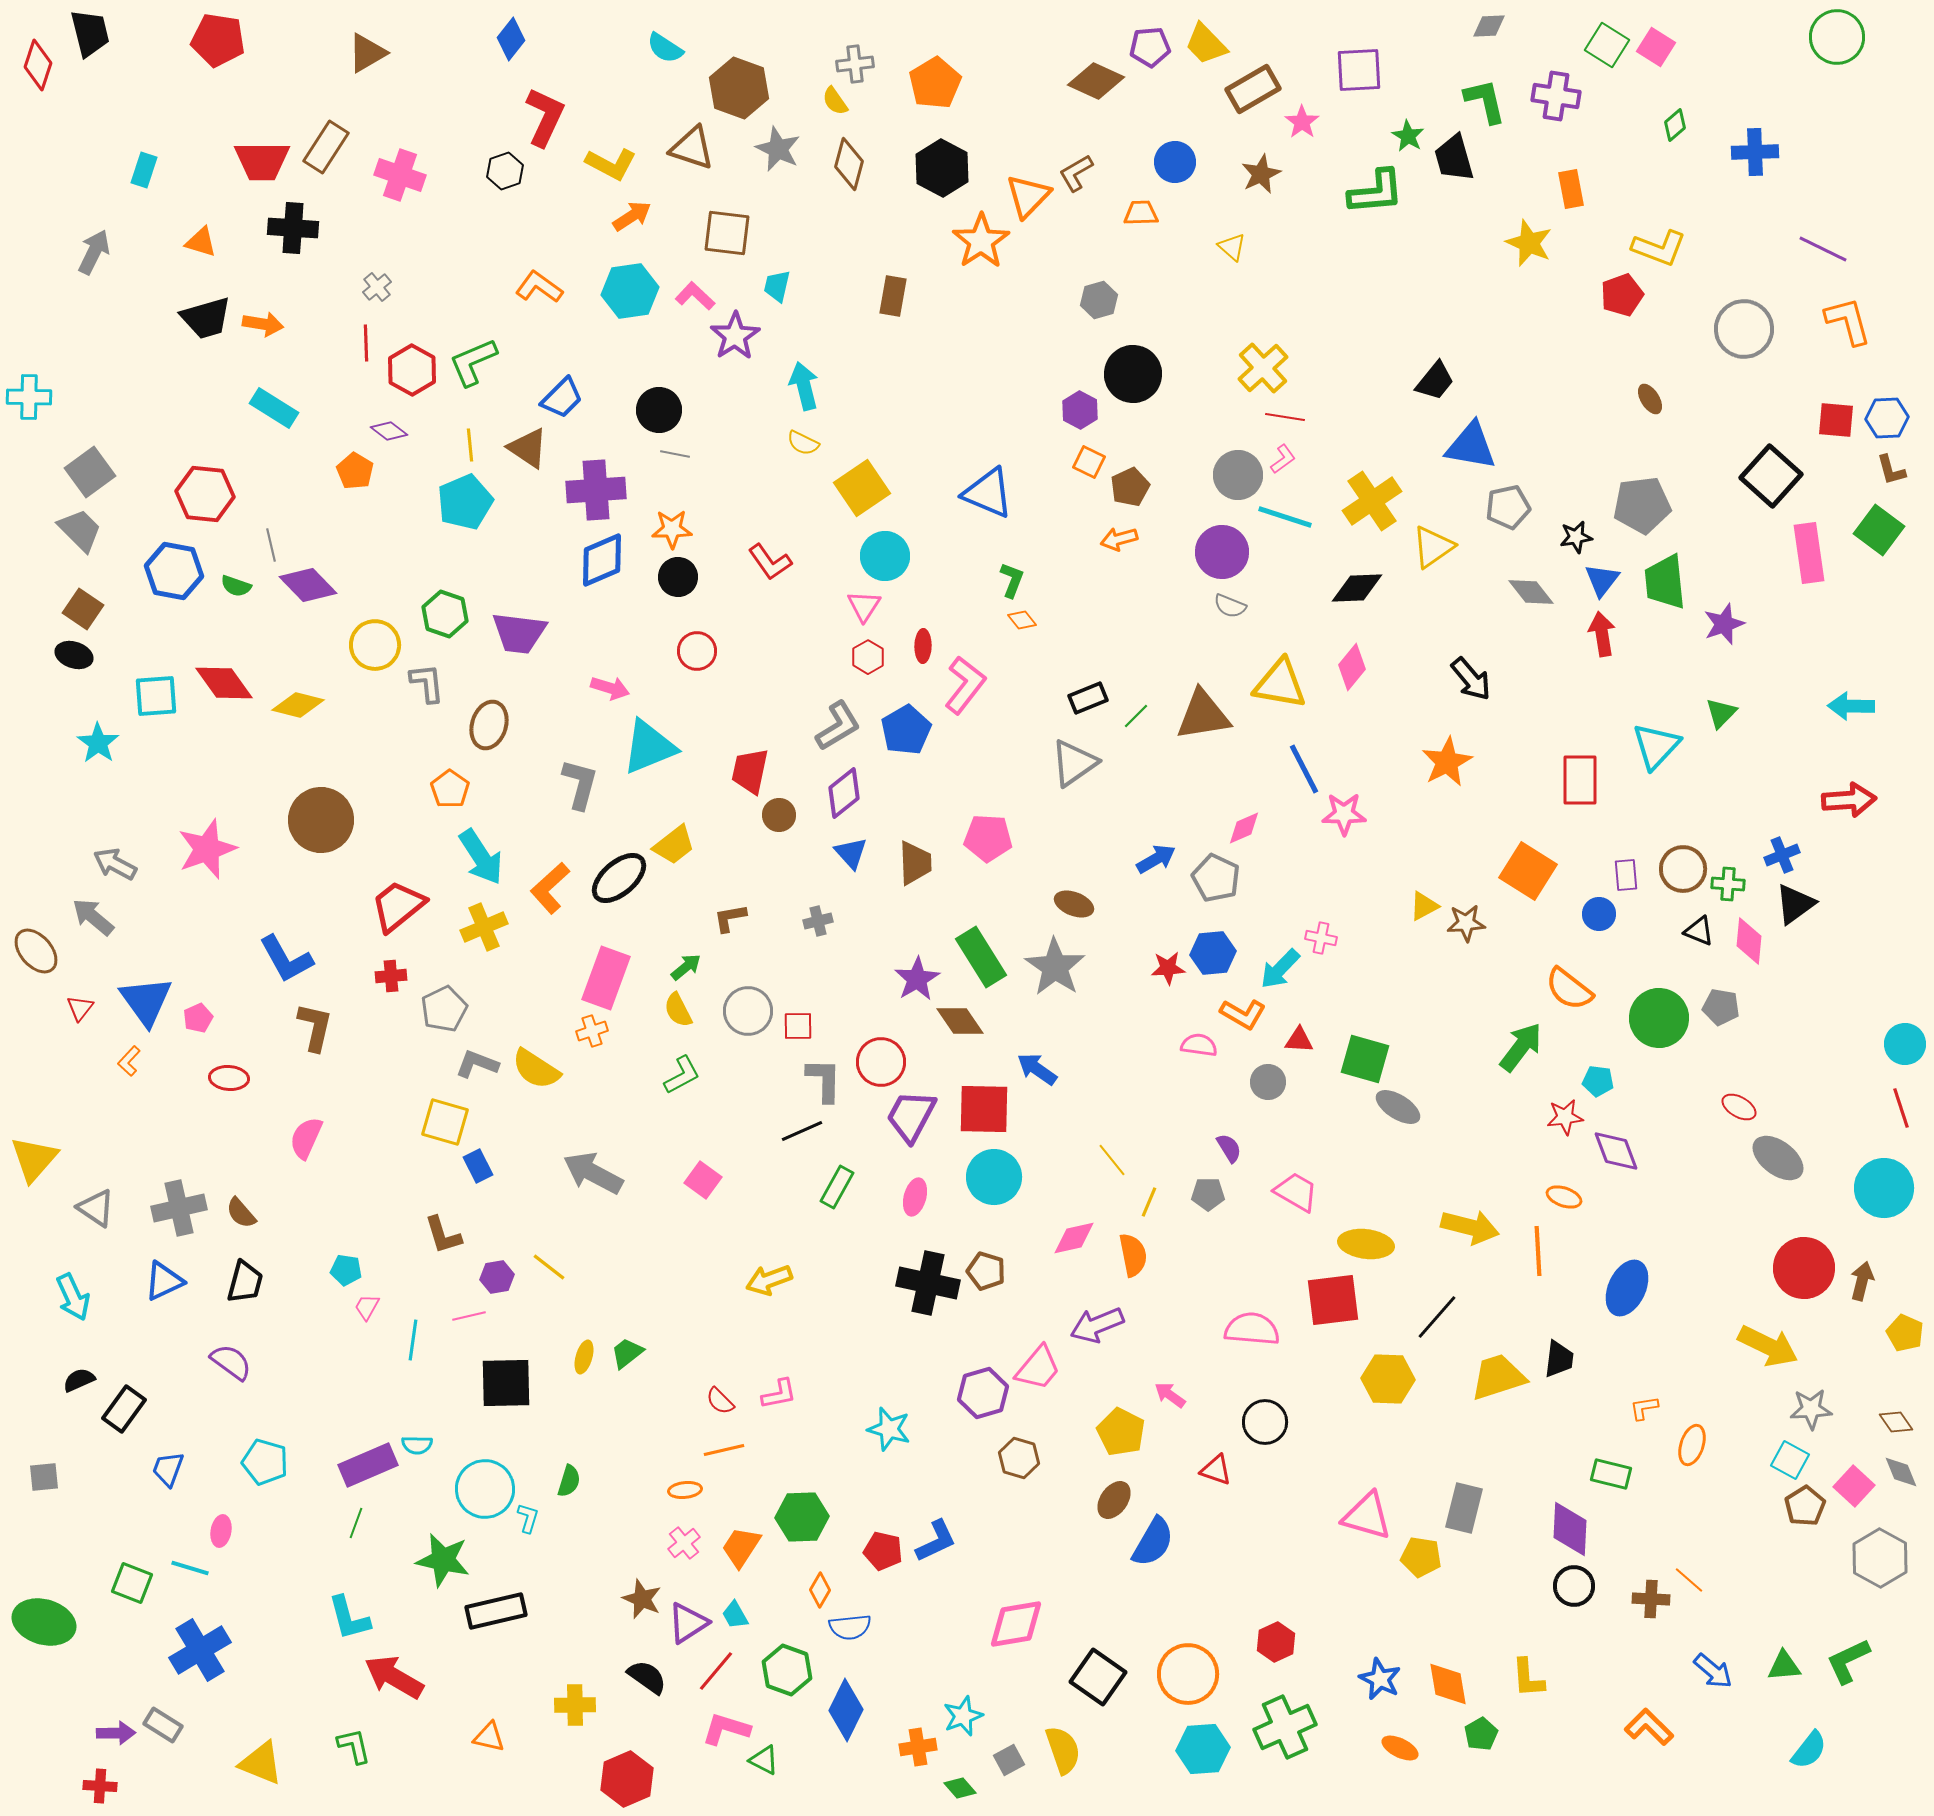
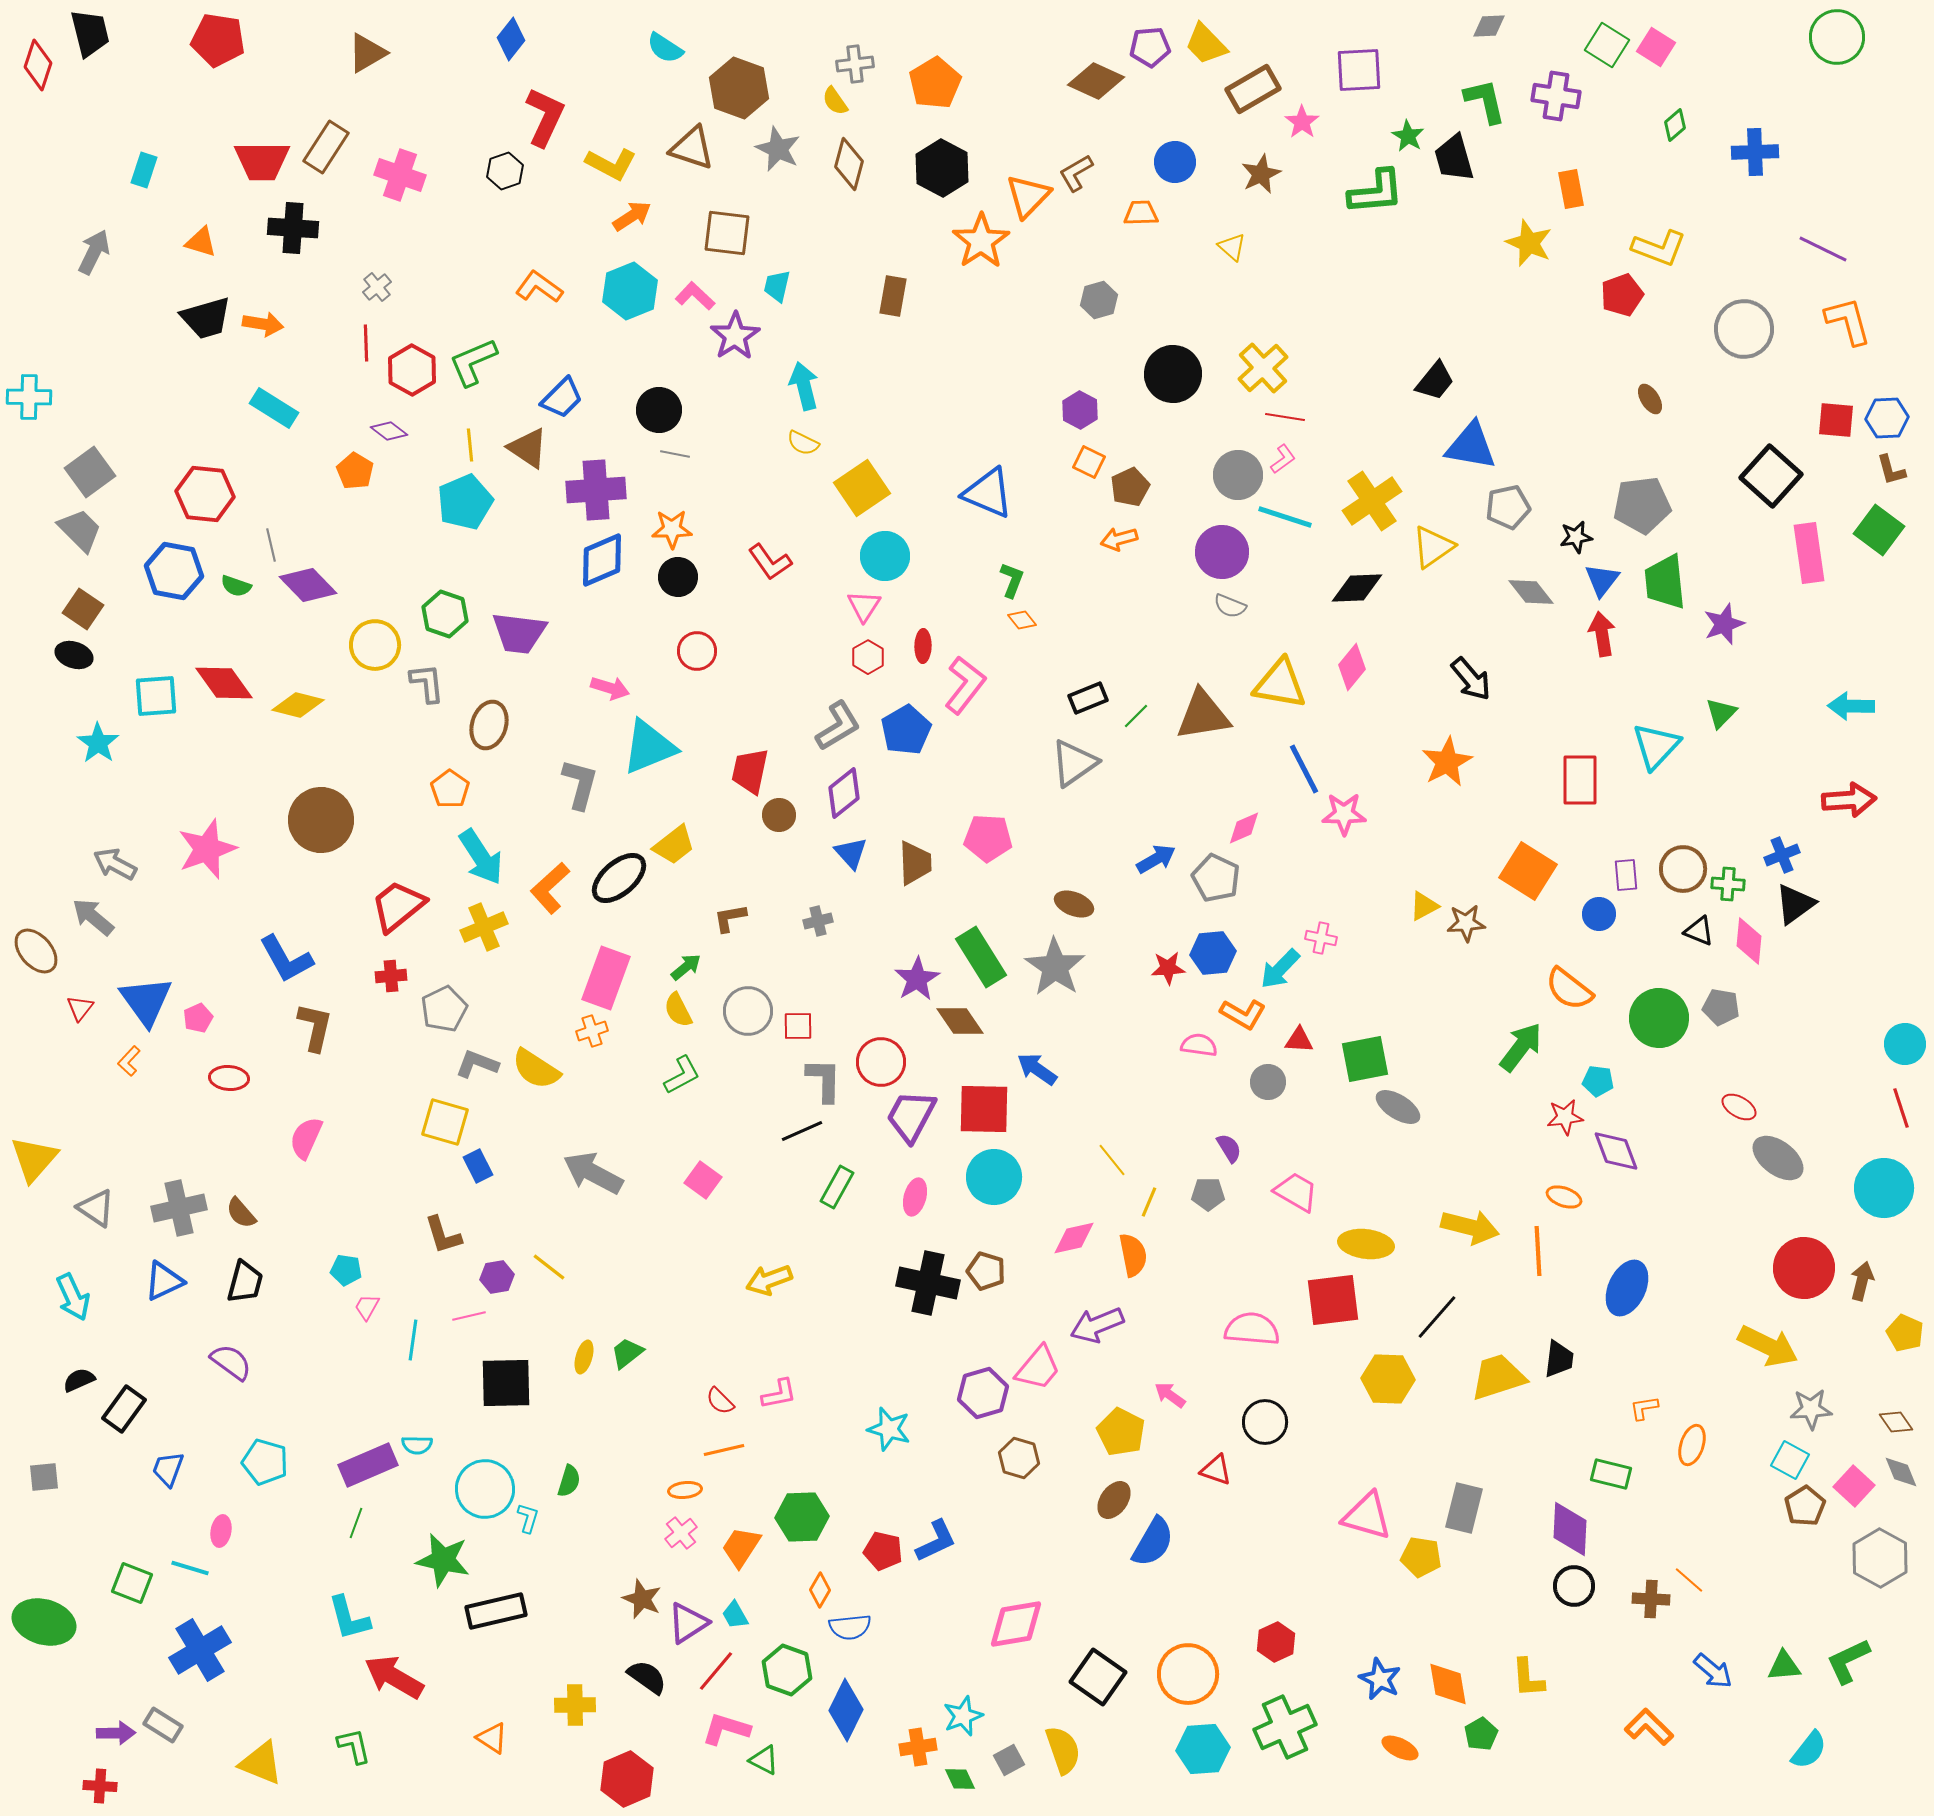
cyan hexagon at (630, 291): rotated 14 degrees counterclockwise
black circle at (1133, 374): moved 40 px right
green square at (1365, 1059): rotated 27 degrees counterclockwise
pink cross at (684, 1543): moved 3 px left, 10 px up
orange triangle at (489, 1737): moved 3 px right, 1 px down; rotated 20 degrees clockwise
green diamond at (960, 1788): moved 9 px up; rotated 16 degrees clockwise
